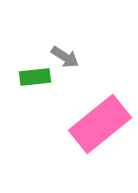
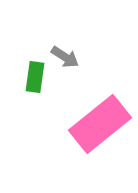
green rectangle: rotated 76 degrees counterclockwise
